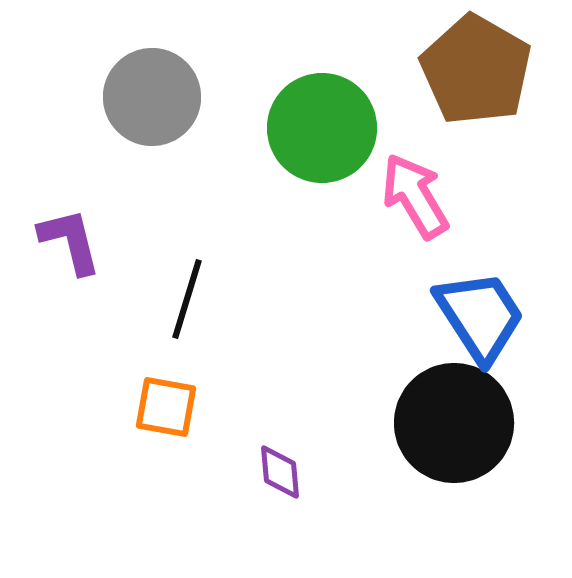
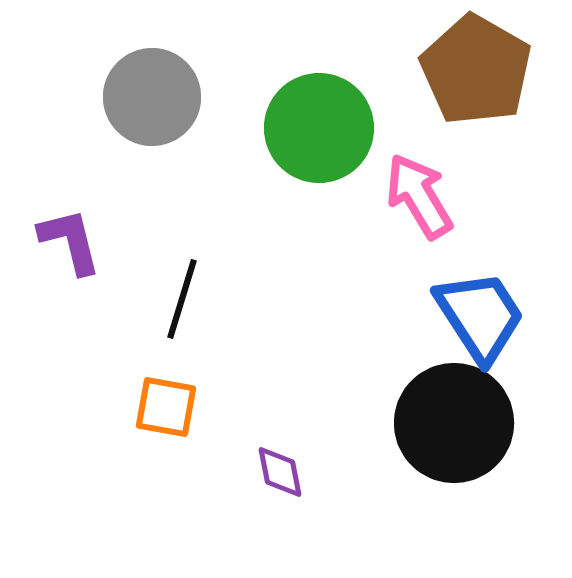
green circle: moved 3 px left
pink arrow: moved 4 px right
black line: moved 5 px left
purple diamond: rotated 6 degrees counterclockwise
